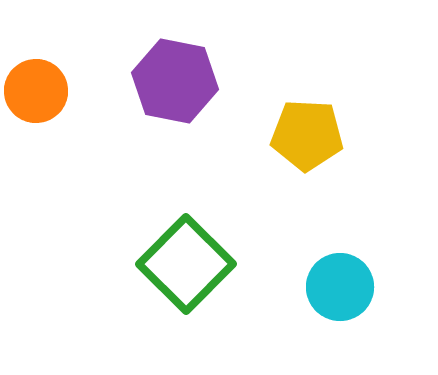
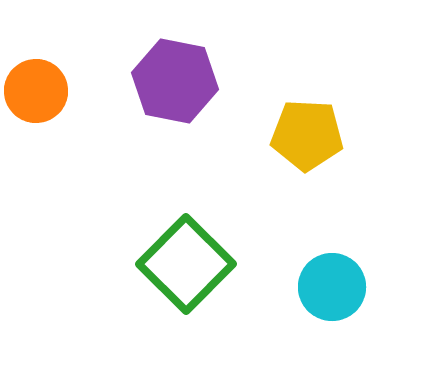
cyan circle: moved 8 px left
